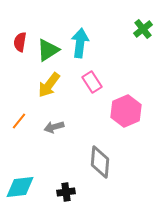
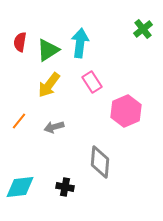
black cross: moved 1 px left, 5 px up; rotated 18 degrees clockwise
